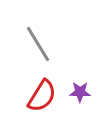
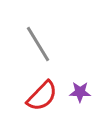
red semicircle: rotated 12 degrees clockwise
